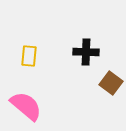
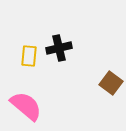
black cross: moved 27 px left, 4 px up; rotated 15 degrees counterclockwise
